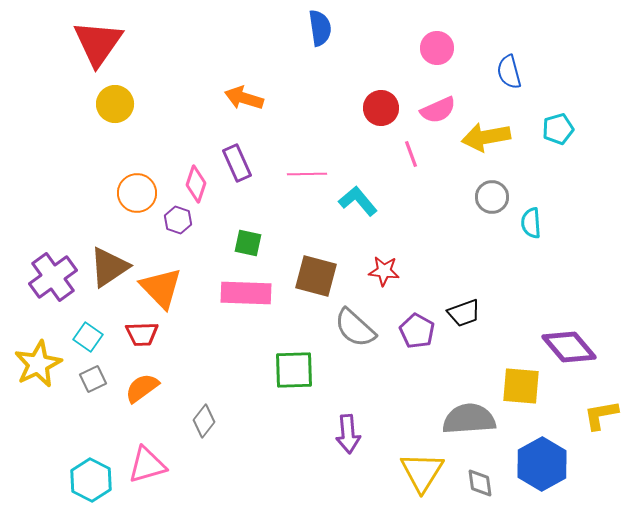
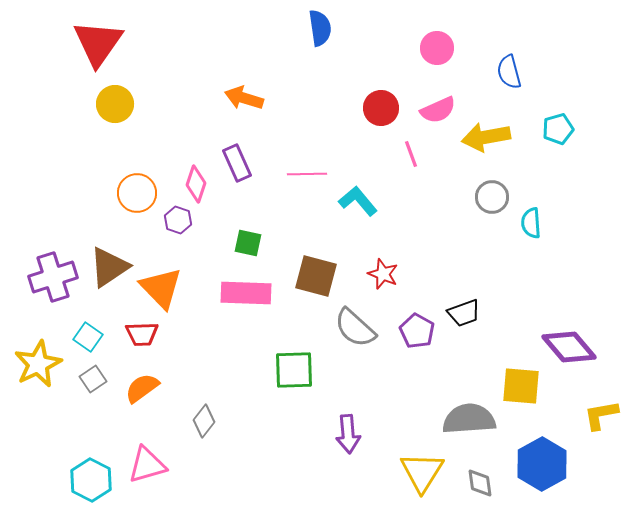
red star at (384, 271): moved 1 px left, 3 px down; rotated 16 degrees clockwise
purple cross at (53, 277): rotated 18 degrees clockwise
gray square at (93, 379): rotated 8 degrees counterclockwise
